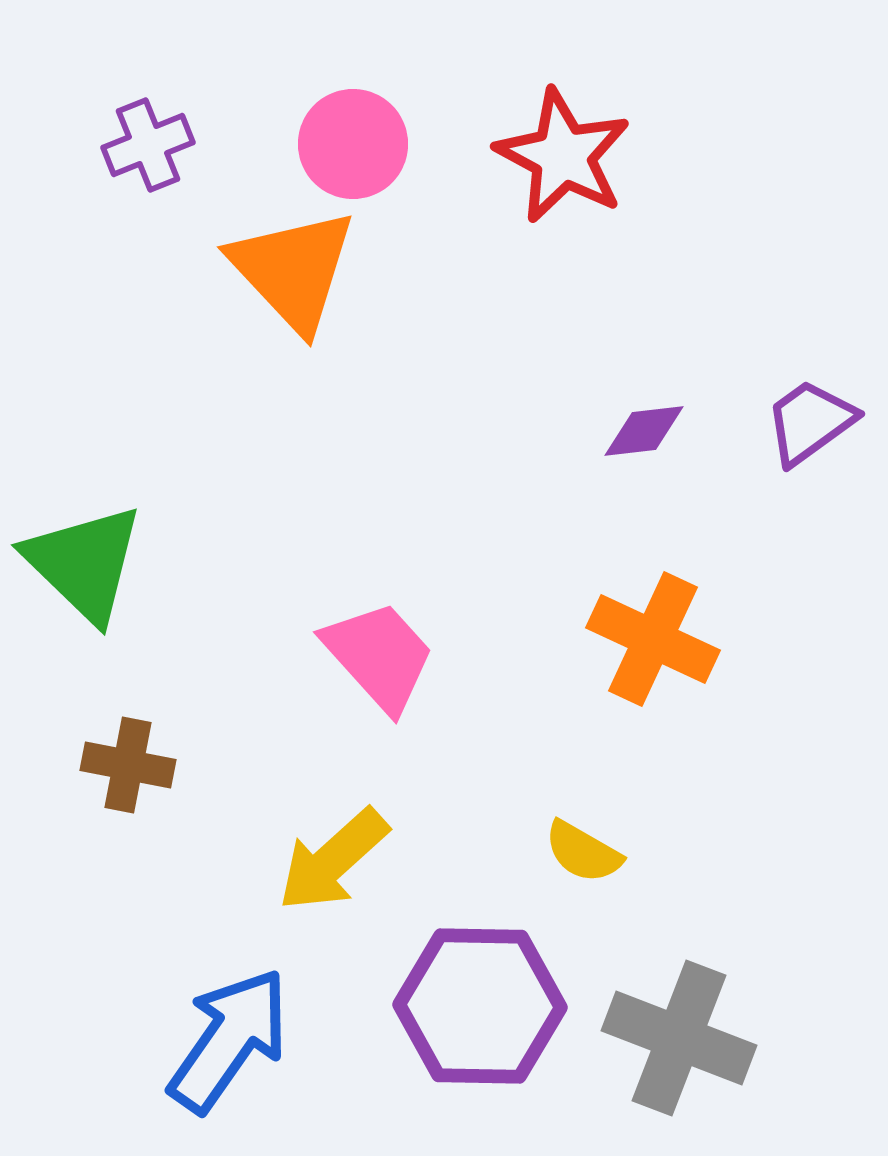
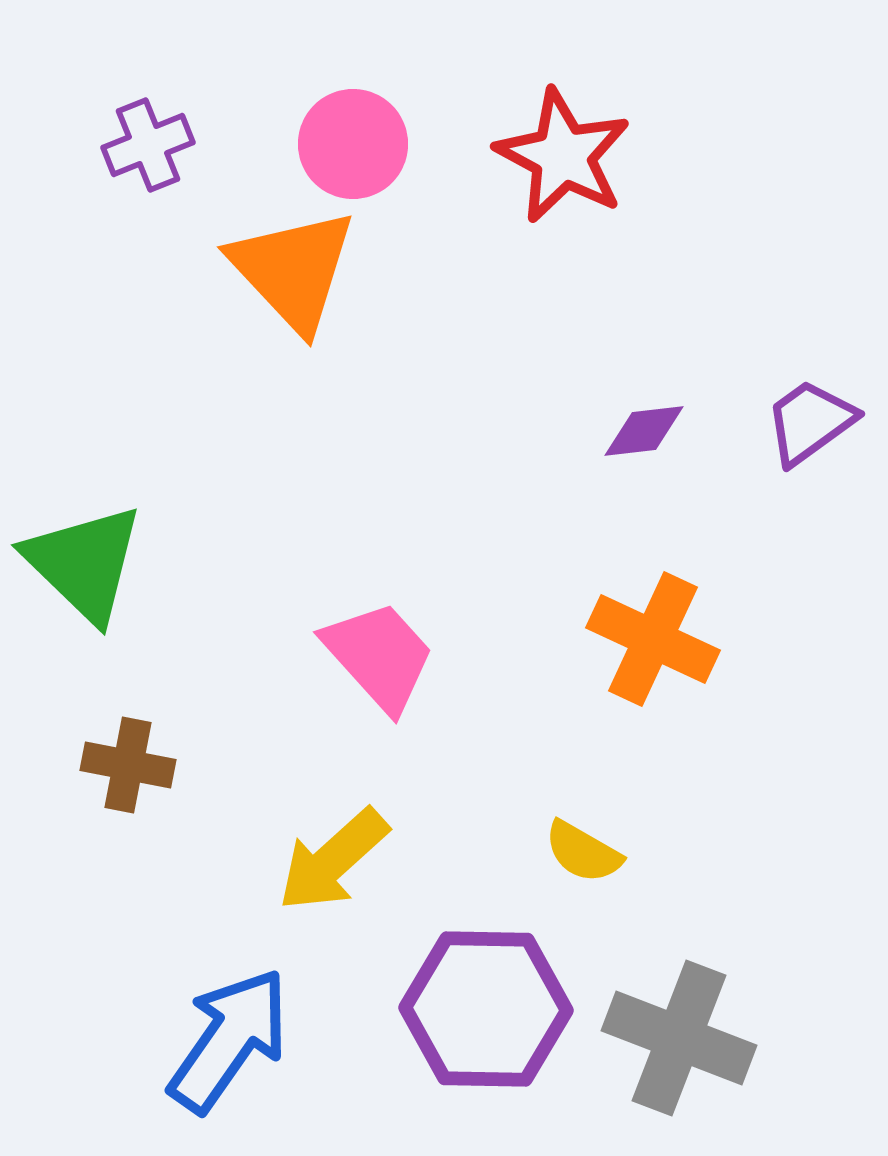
purple hexagon: moved 6 px right, 3 px down
